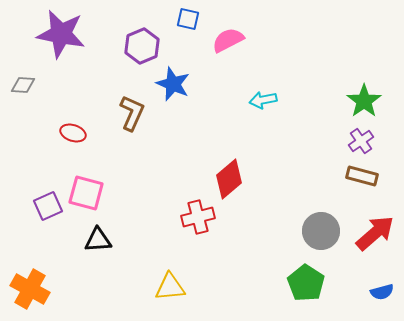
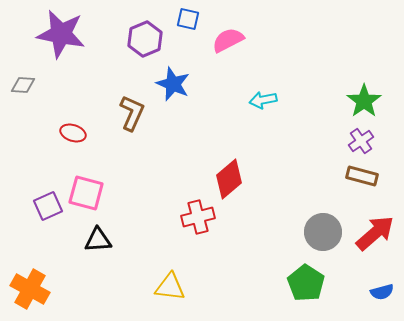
purple hexagon: moved 3 px right, 7 px up
gray circle: moved 2 px right, 1 px down
yellow triangle: rotated 12 degrees clockwise
